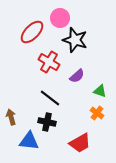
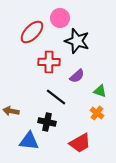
black star: moved 2 px right, 1 px down
red cross: rotated 30 degrees counterclockwise
black line: moved 6 px right, 1 px up
brown arrow: moved 6 px up; rotated 63 degrees counterclockwise
